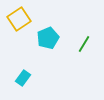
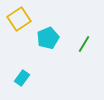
cyan rectangle: moved 1 px left
